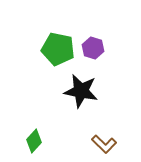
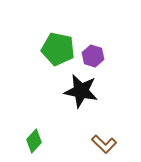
purple hexagon: moved 8 px down
